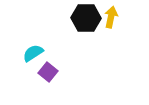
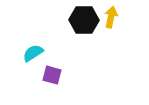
black hexagon: moved 2 px left, 2 px down
purple square: moved 4 px right, 3 px down; rotated 24 degrees counterclockwise
